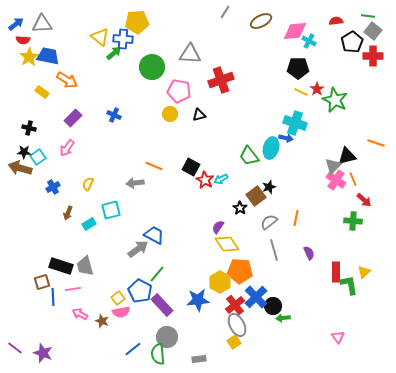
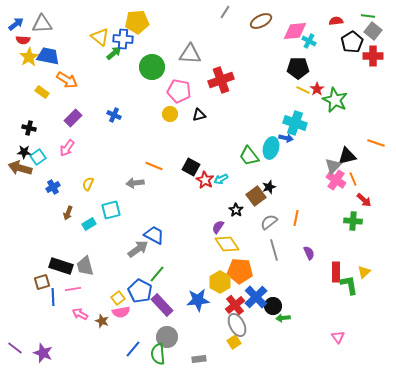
yellow line at (301, 92): moved 2 px right, 2 px up
black star at (240, 208): moved 4 px left, 2 px down
blue line at (133, 349): rotated 12 degrees counterclockwise
